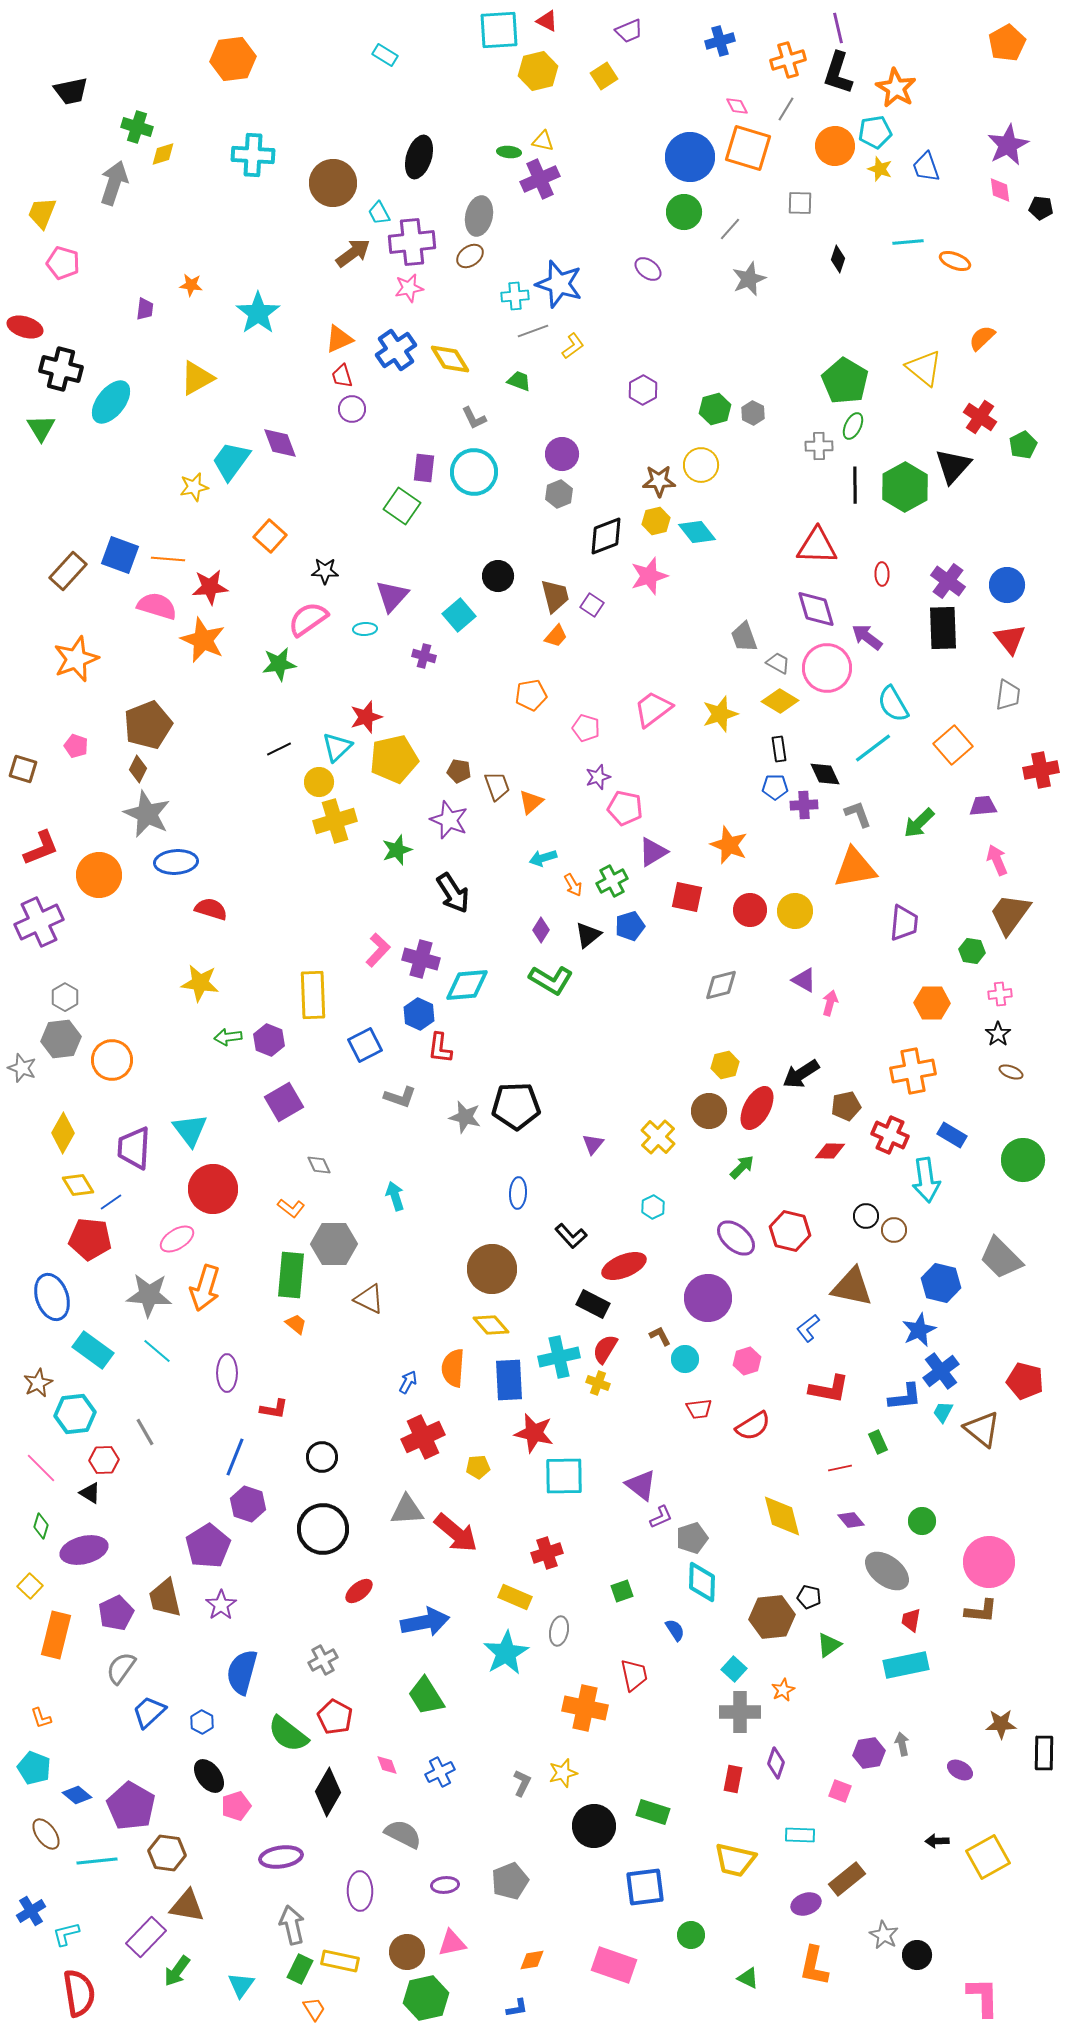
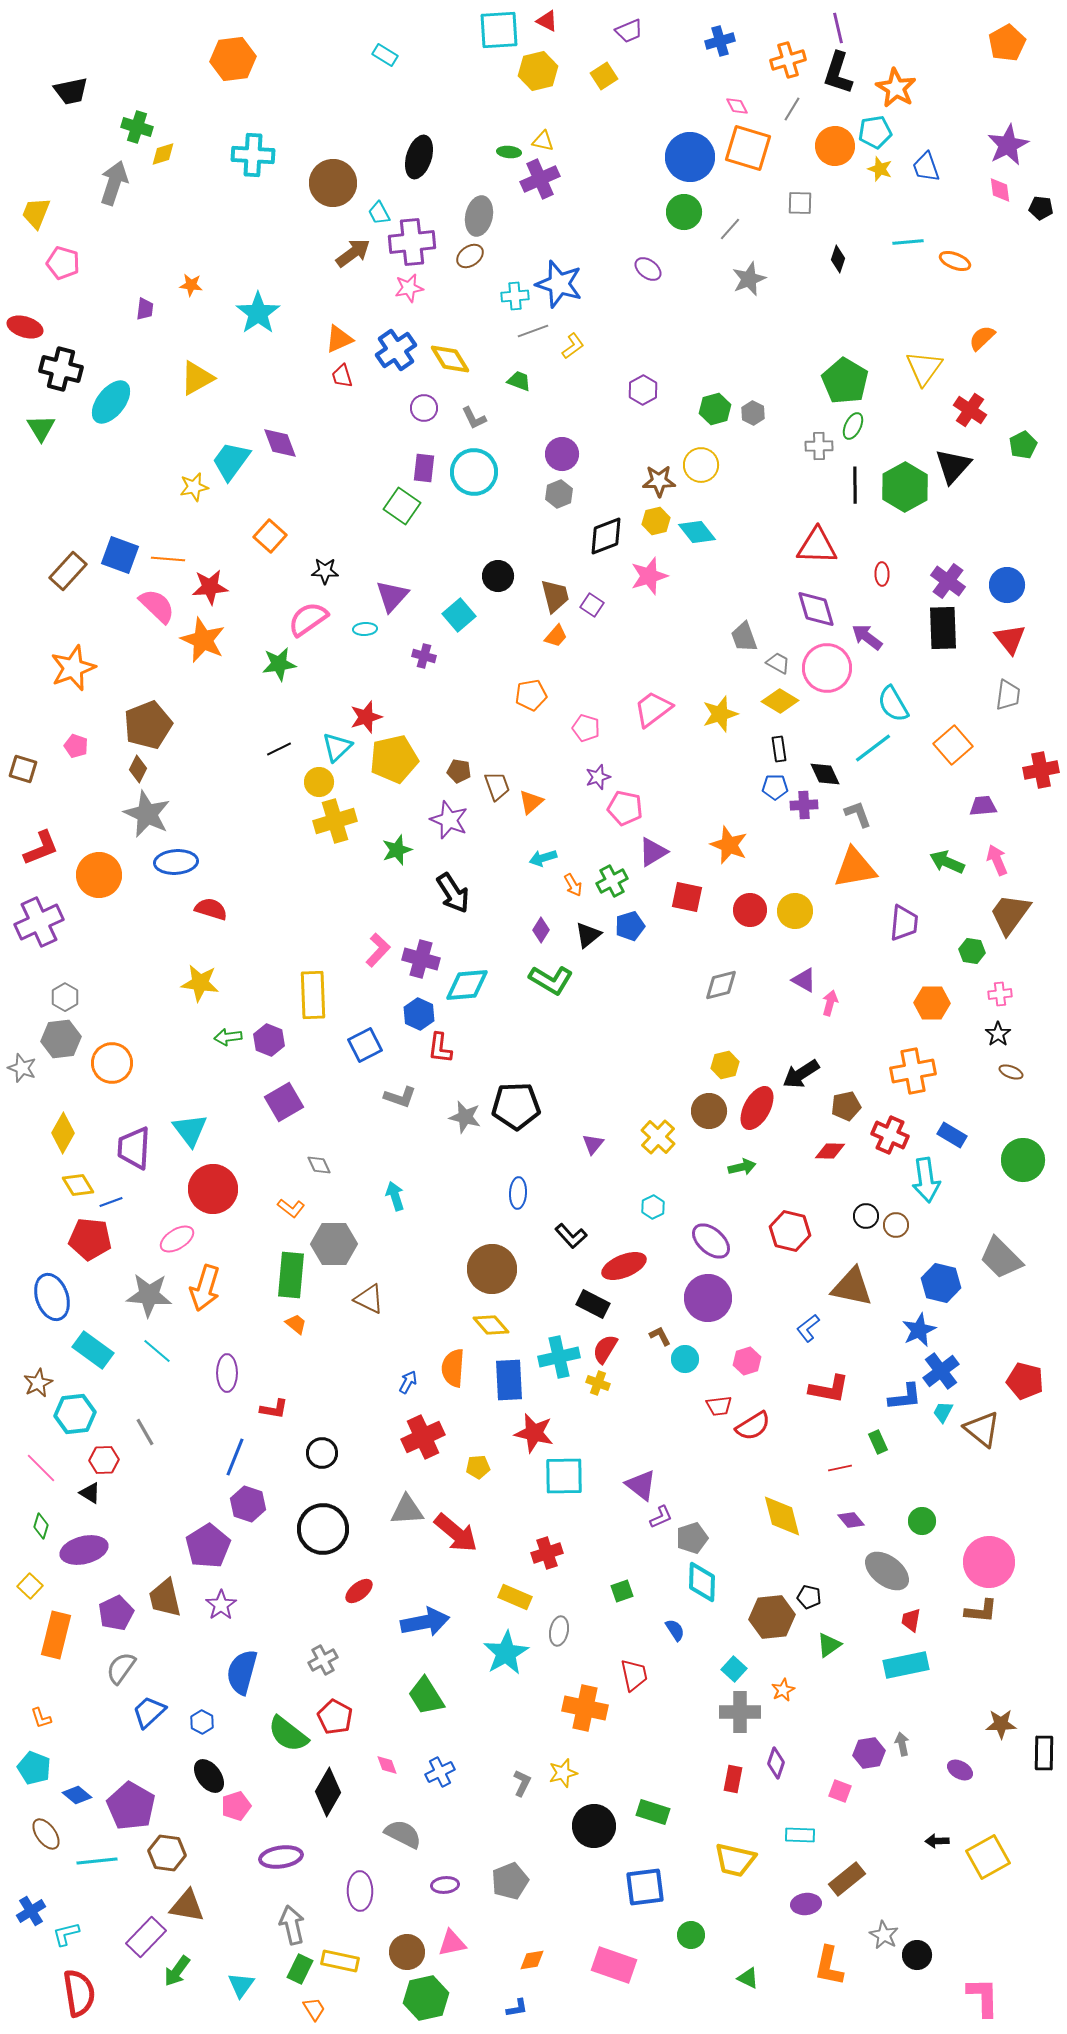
gray line at (786, 109): moved 6 px right
yellow trapezoid at (42, 213): moved 6 px left
yellow triangle at (924, 368): rotated 27 degrees clockwise
purple circle at (352, 409): moved 72 px right, 1 px up
red cross at (980, 417): moved 10 px left, 7 px up
pink semicircle at (157, 606): rotated 27 degrees clockwise
orange star at (76, 659): moved 3 px left, 9 px down
green arrow at (919, 823): moved 28 px right, 39 px down; rotated 68 degrees clockwise
orange circle at (112, 1060): moved 3 px down
green arrow at (742, 1167): rotated 32 degrees clockwise
blue line at (111, 1202): rotated 15 degrees clockwise
brown circle at (894, 1230): moved 2 px right, 5 px up
purple ellipse at (736, 1238): moved 25 px left, 3 px down
red trapezoid at (699, 1409): moved 20 px right, 3 px up
black circle at (322, 1457): moved 4 px up
purple ellipse at (806, 1904): rotated 12 degrees clockwise
orange L-shape at (814, 1966): moved 15 px right
